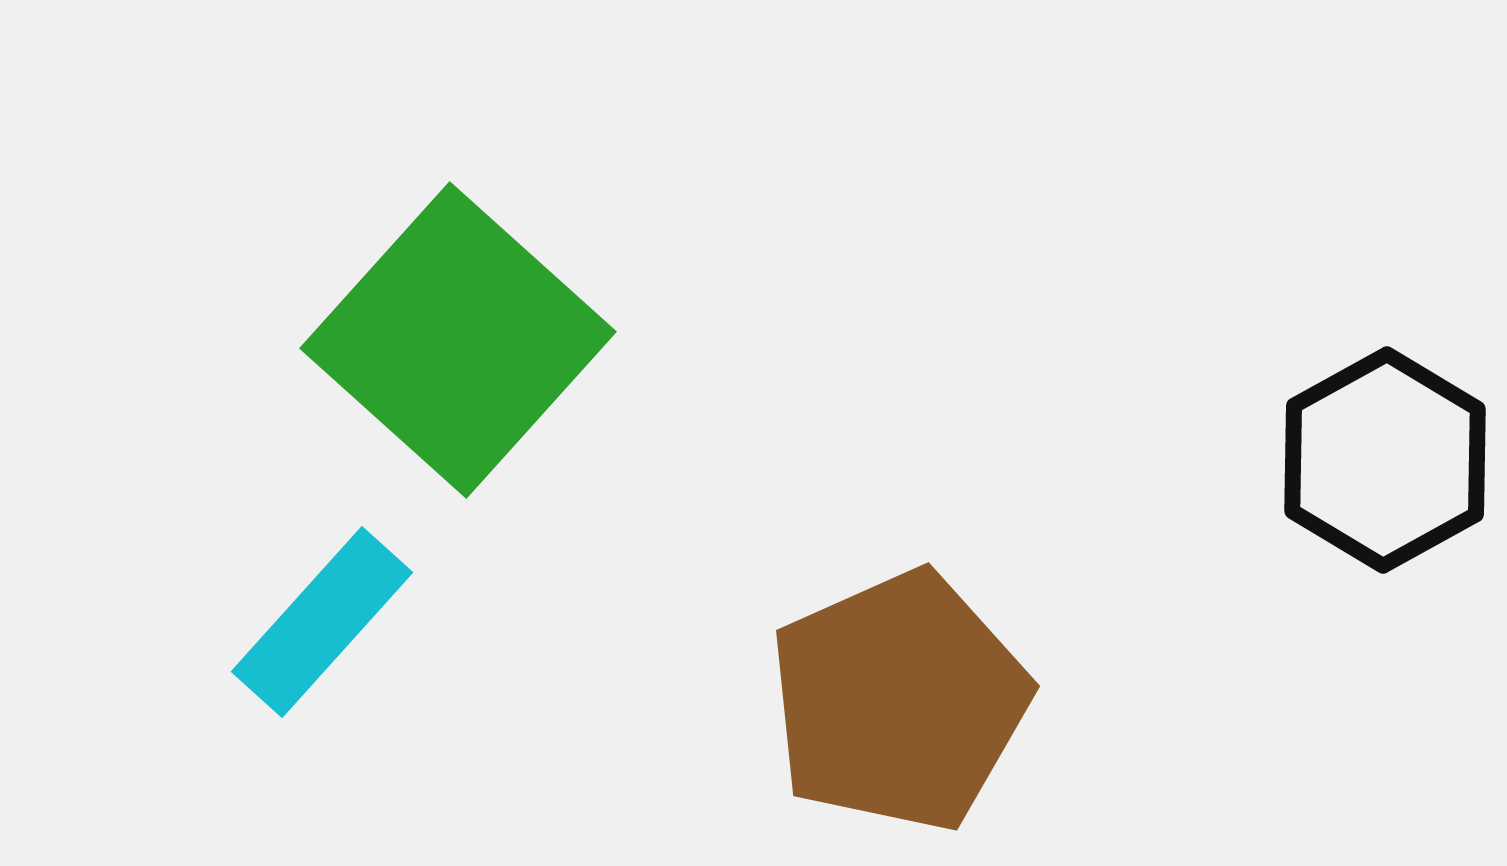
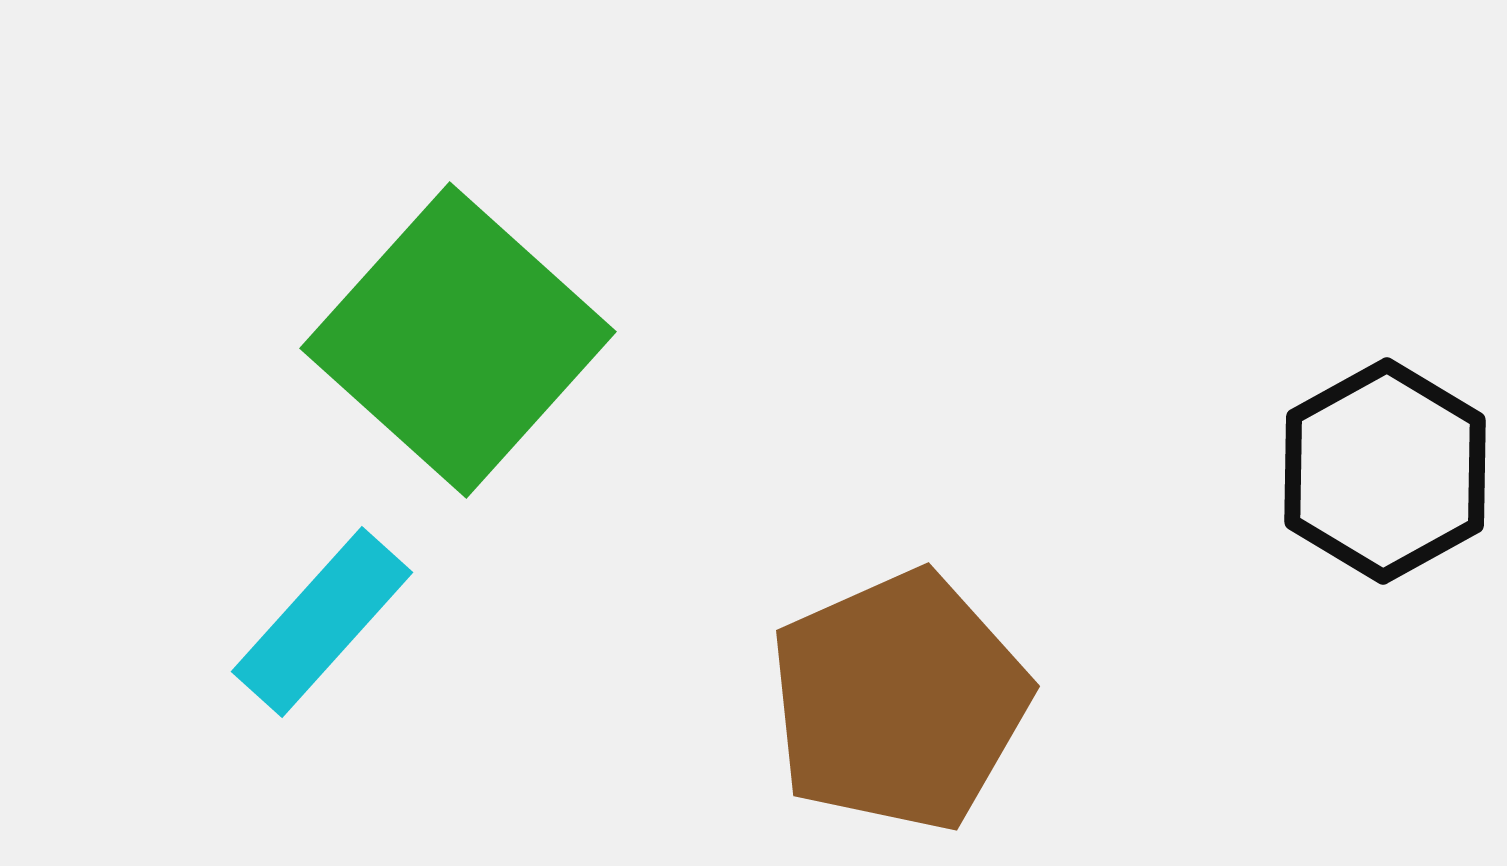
black hexagon: moved 11 px down
